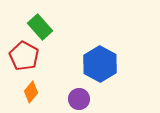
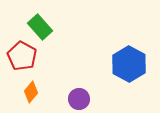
red pentagon: moved 2 px left
blue hexagon: moved 29 px right
